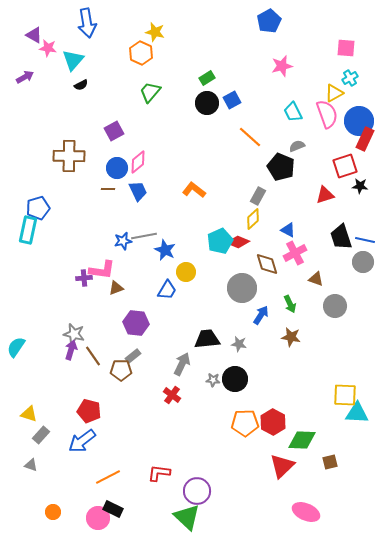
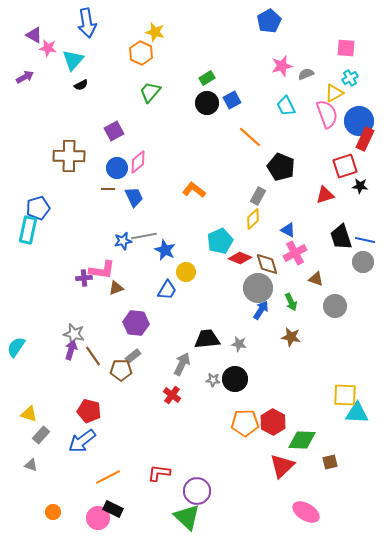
cyan trapezoid at (293, 112): moved 7 px left, 6 px up
gray semicircle at (297, 146): moved 9 px right, 72 px up
blue trapezoid at (138, 191): moved 4 px left, 6 px down
red diamond at (238, 242): moved 2 px right, 16 px down
gray circle at (242, 288): moved 16 px right
green arrow at (290, 304): moved 1 px right, 2 px up
blue arrow at (261, 315): moved 5 px up
pink ellipse at (306, 512): rotated 8 degrees clockwise
